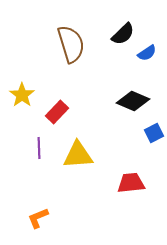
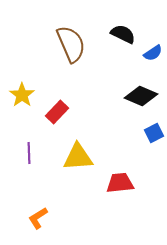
black semicircle: rotated 110 degrees counterclockwise
brown semicircle: rotated 6 degrees counterclockwise
blue semicircle: moved 6 px right
black diamond: moved 8 px right, 5 px up
purple line: moved 10 px left, 5 px down
yellow triangle: moved 2 px down
red trapezoid: moved 11 px left
orange L-shape: rotated 10 degrees counterclockwise
